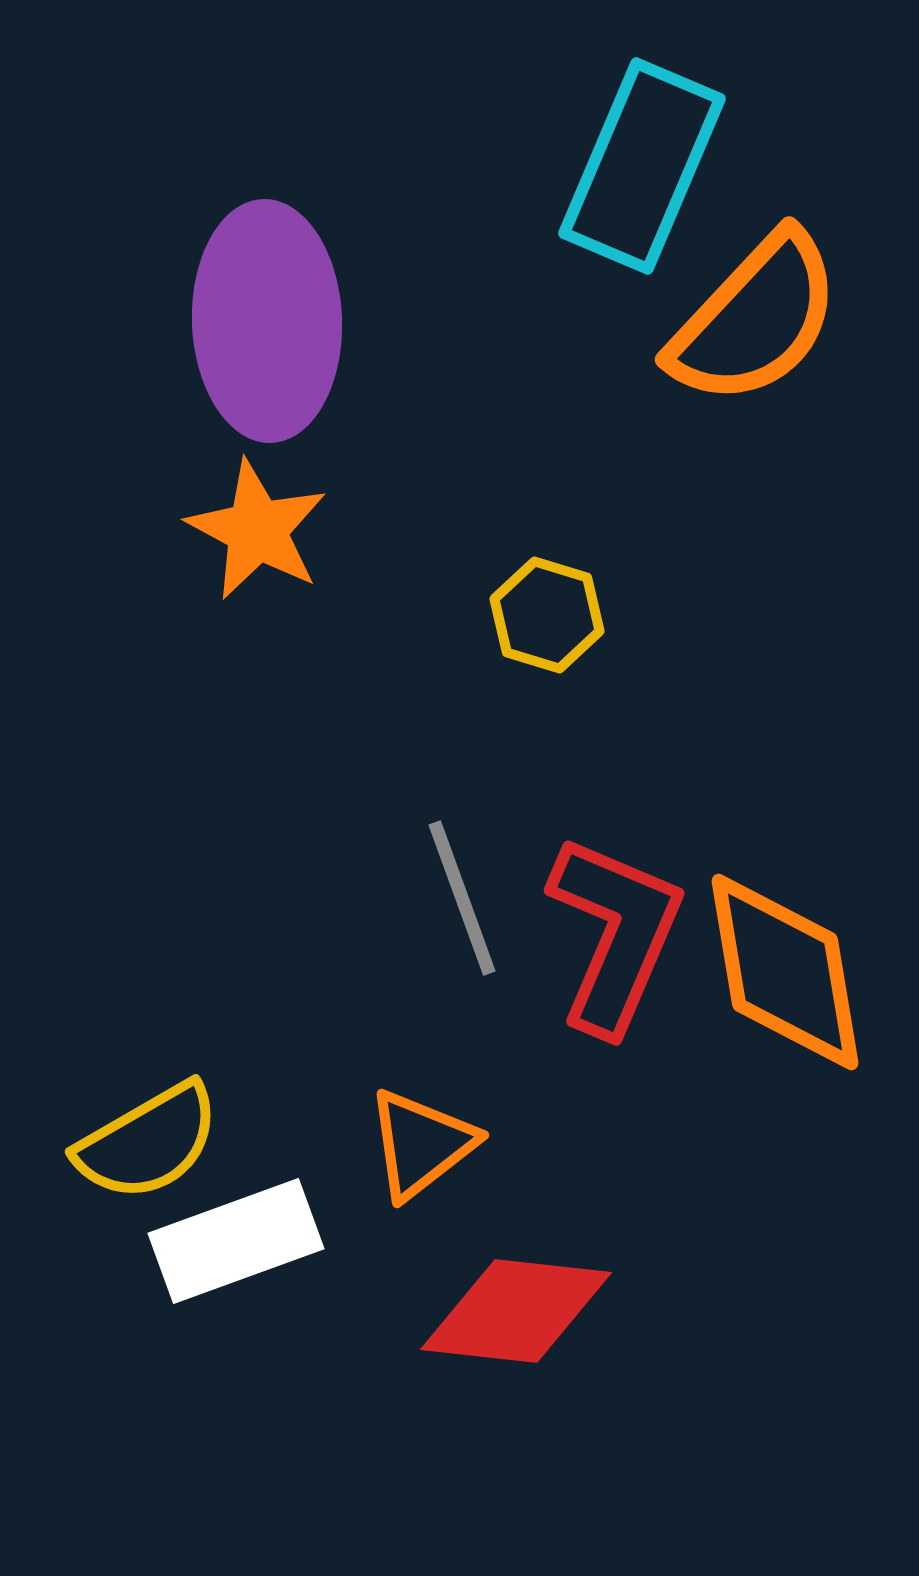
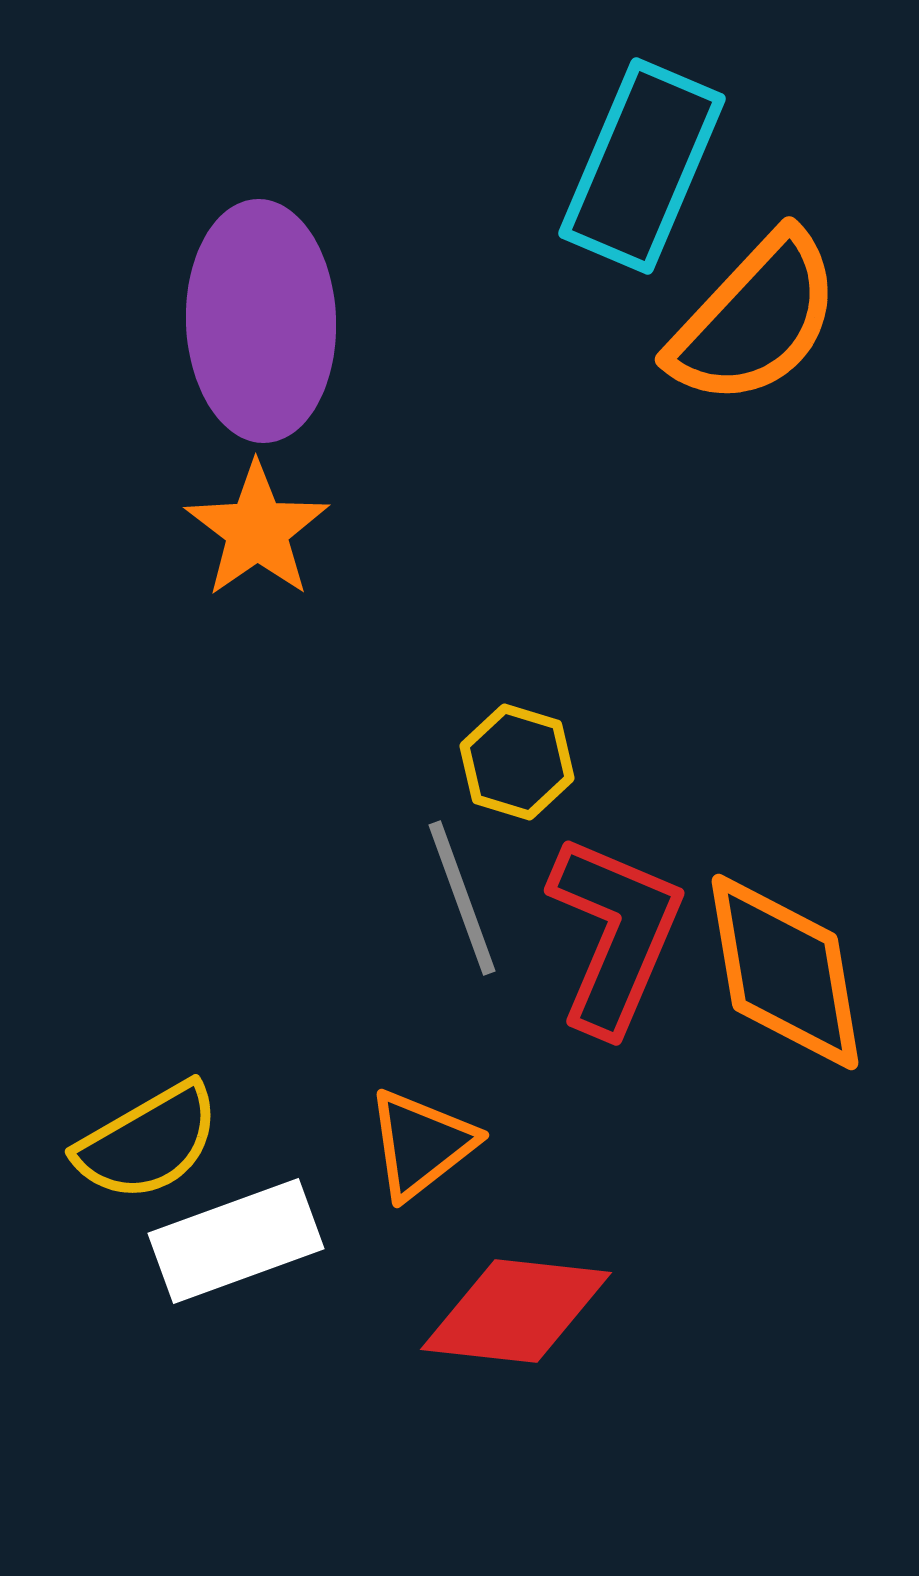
purple ellipse: moved 6 px left
orange star: rotated 9 degrees clockwise
yellow hexagon: moved 30 px left, 147 px down
